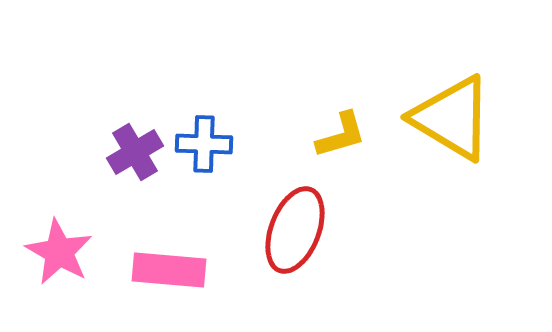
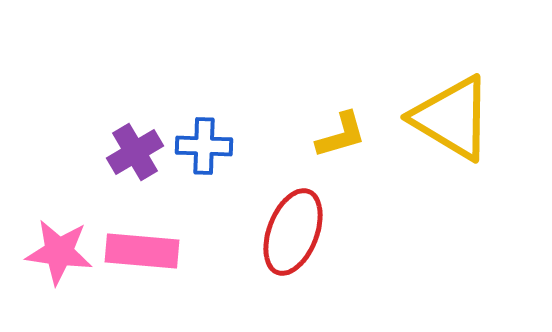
blue cross: moved 2 px down
red ellipse: moved 2 px left, 2 px down
pink star: rotated 22 degrees counterclockwise
pink rectangle: moved 27 px left, 19 px up
